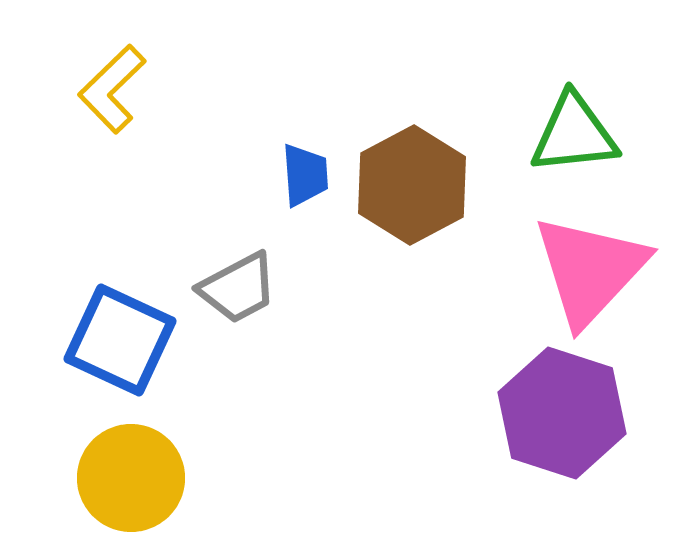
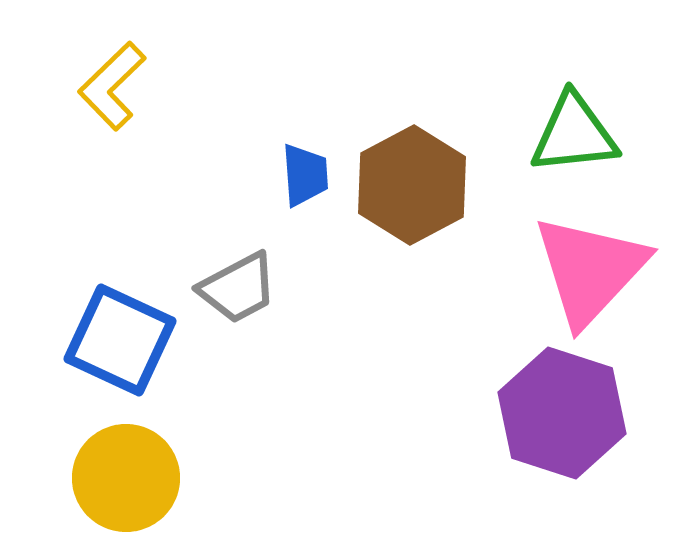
yellow L-shape: moved 3 px up
yellow circle: moved 5 px left
